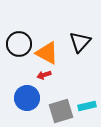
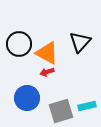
red arrow: moved 3 px right, 3 px up
